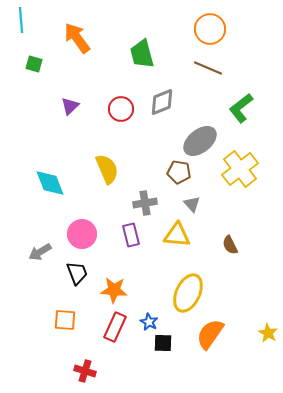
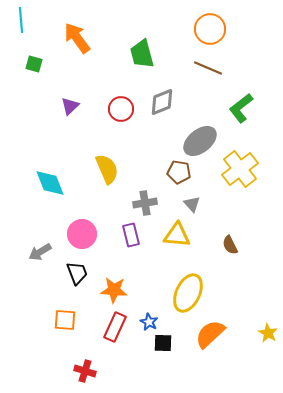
orange semicircle: rotated 12 degrees clockwise
